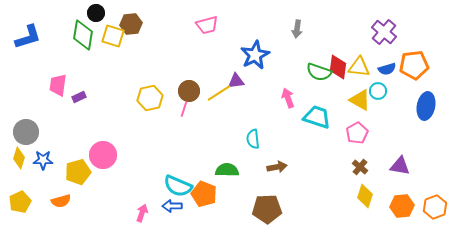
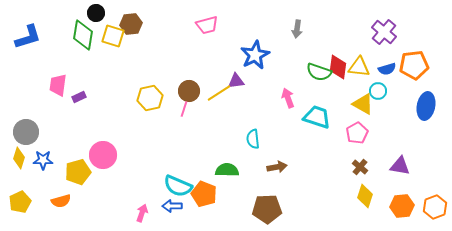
yellow triangle at (360, 100): moved 3 px right, 4 px down
